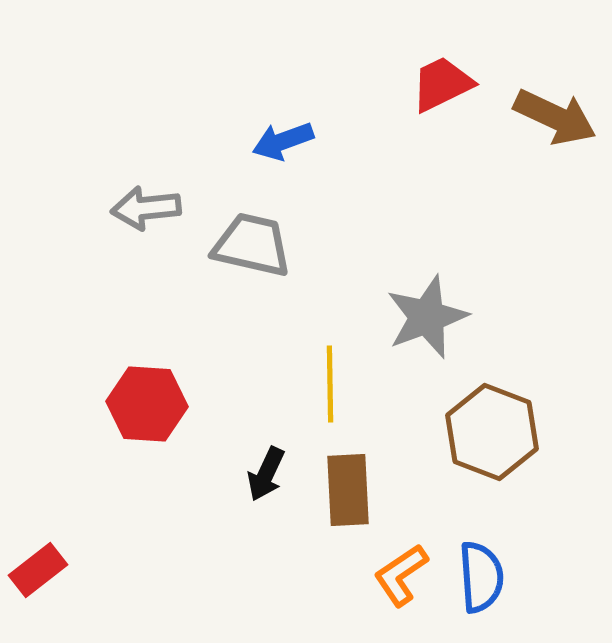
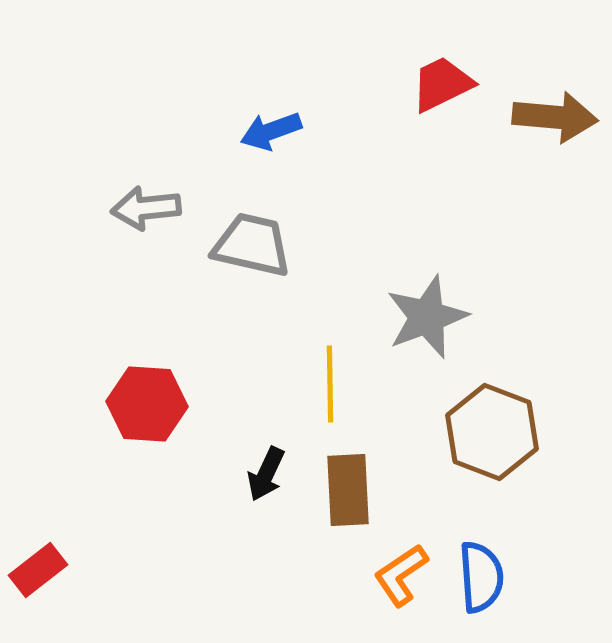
brown arrow: rotated 20 degrees counterclockwise
blue arrow: moved 12 px left, 10 px up
